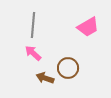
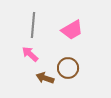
pink trapezoid: moved 16 px left, 3 px down
pink arrow: moved 3 px left, 1 px down
